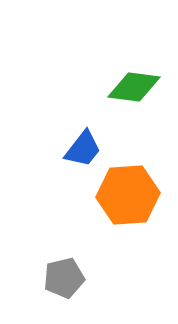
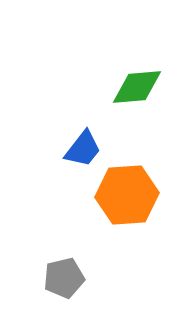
green diamond: moved 3 px right; rotated 12 degrees counterclockwise
orange hexagon: moved 1 px left
